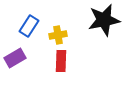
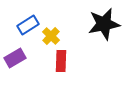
black star: moved 4 px down
blue rectangle: moved 1 px left, 1 px up; rotated 25 degrees clockwise
yellow cross: moved 7 px left, 1 px down; rotated 36 degrees counterclockwise
